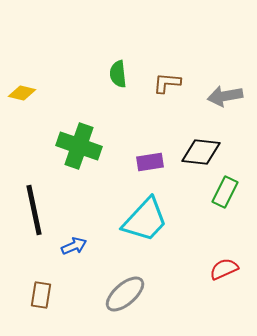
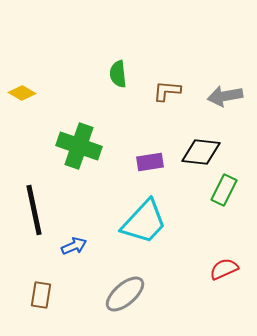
brown L-shape: moved 8 px down
yellow diamond: rotated 16 degrees clockwise
green rectangle: moved 1 px left, 2 px up
cyan trapezoid: moved 1 px left, 2 px down
